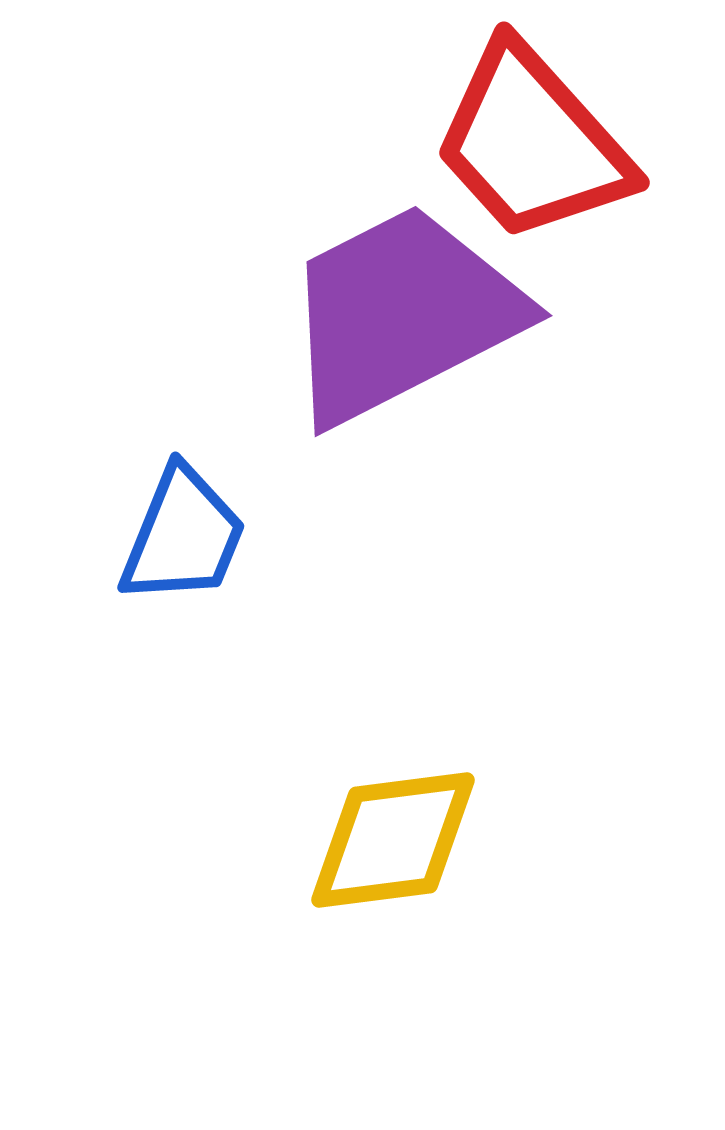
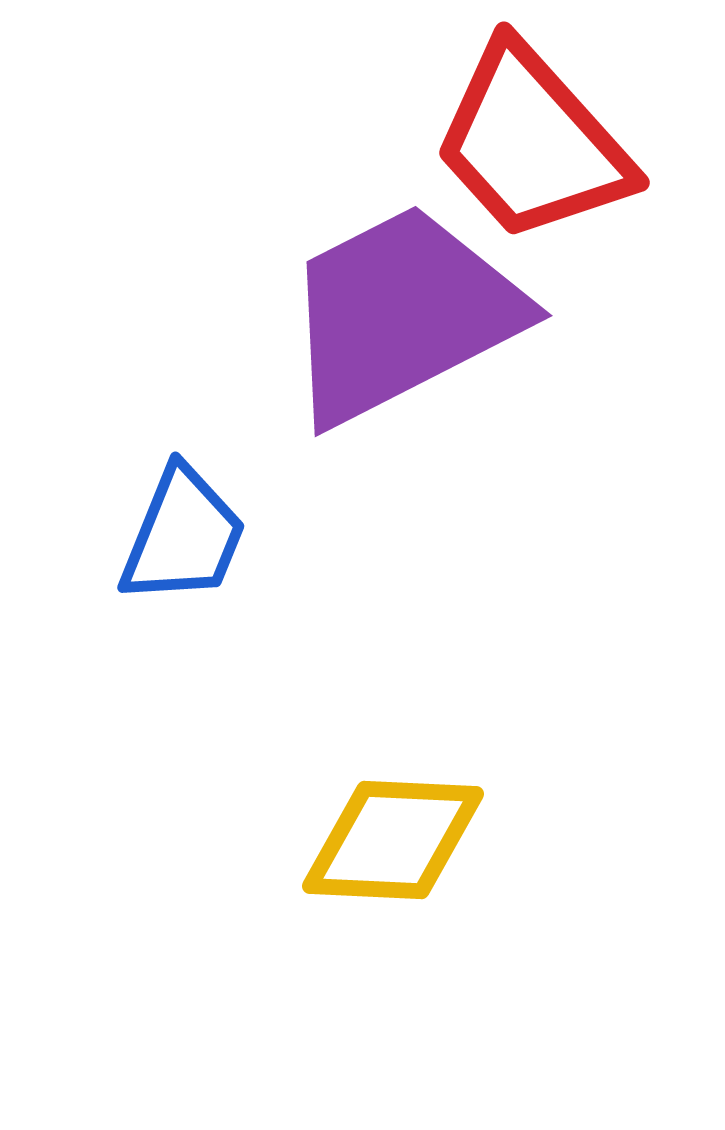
yellow diamond: rotated 10 degrees clockwise
